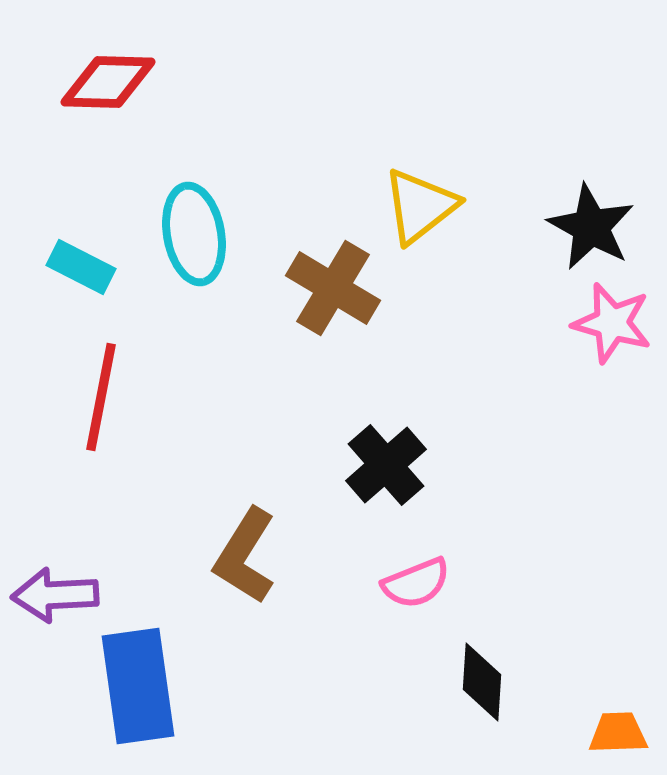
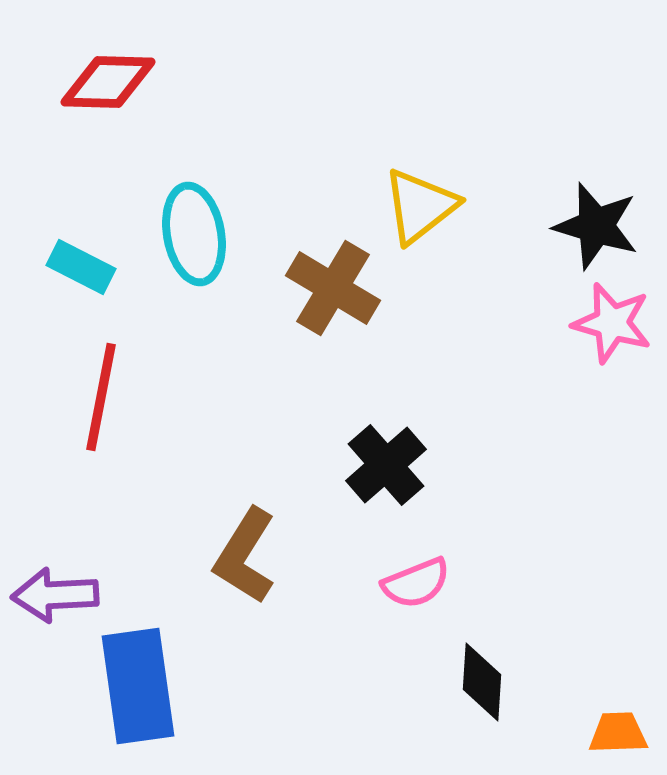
black star: moved 5 px right, 1 px up; rotated 12 degrees counterclockwise
